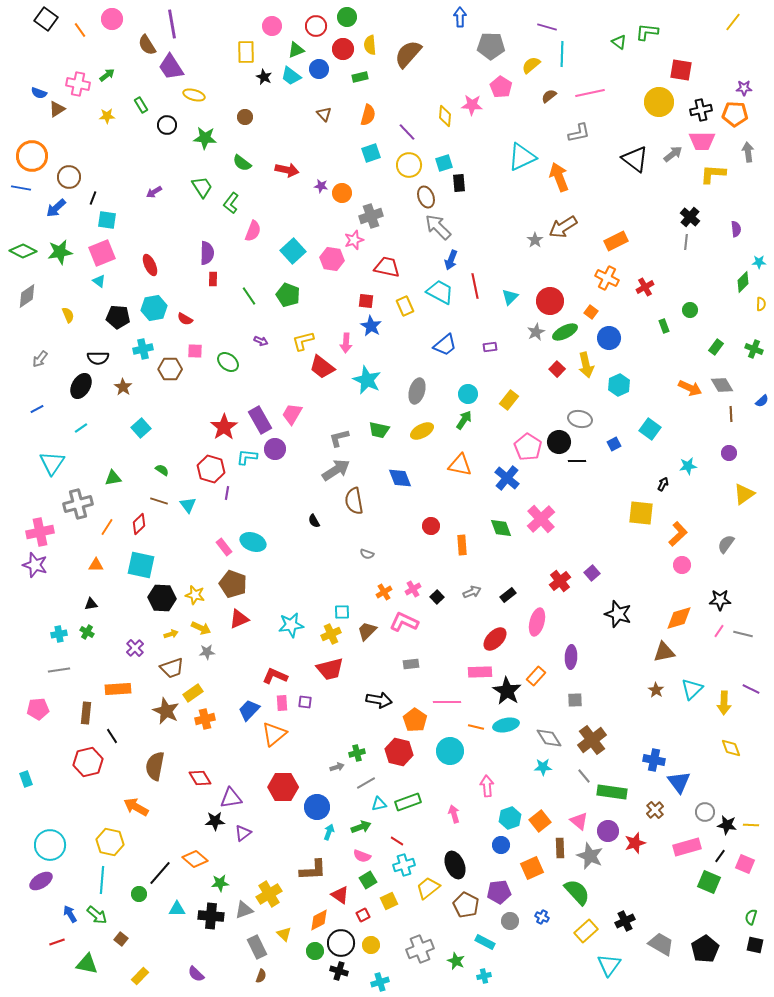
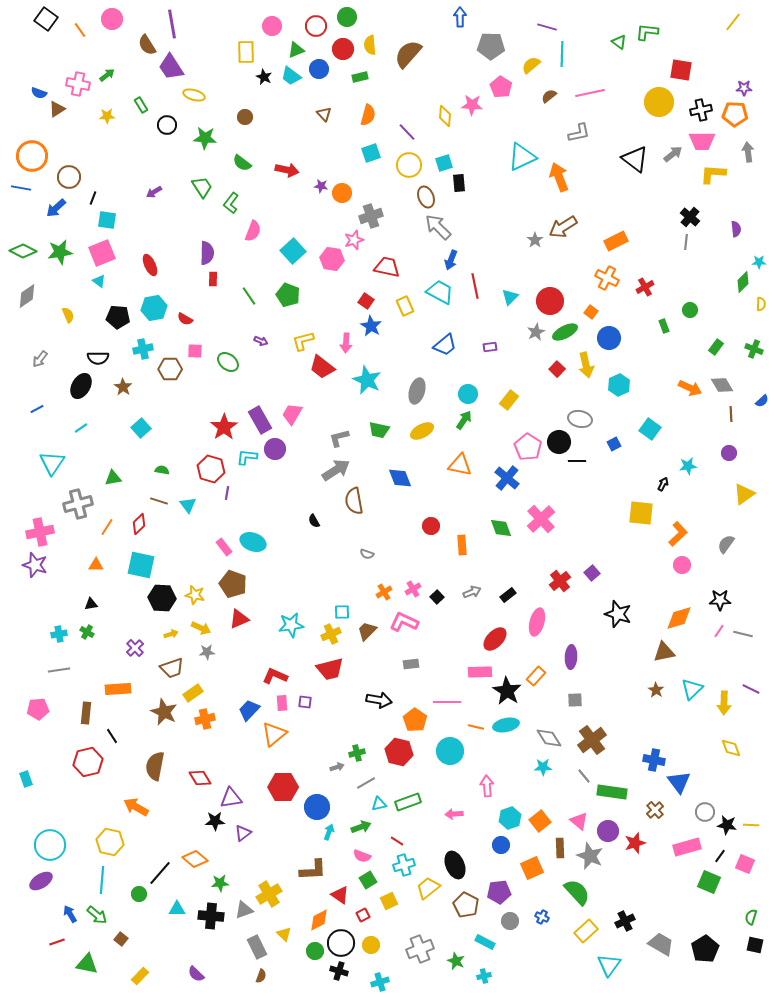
red square at (366, 301): rotated 28 degrees clockwise
green semicircle at (162, 470): rotated 24 degrees counterclockwise
brown star at (166, 711): moved 2 px left, 1 px down
pink arrow at (454, 814): rotated 78 degrees counterclockwise
